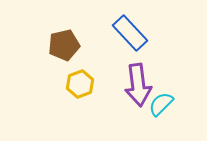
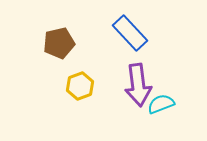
brown pentagon: moved 5 px left, 2 px up
yellow hexagon: moved 2 px down
cyan semicircle: rotated 24 degrees clockwise
